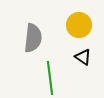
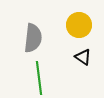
green line: moved 11 px left
